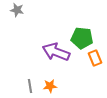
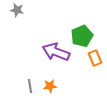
green pentagon: moved 2 px up; rotated 30 degrees counterclockwise
